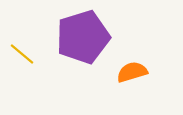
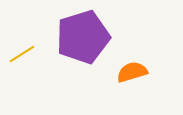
yellow line: rotated 72 degrees counterclockwise
